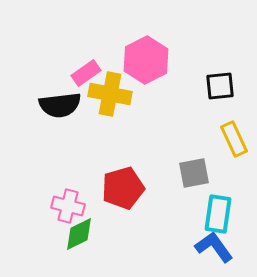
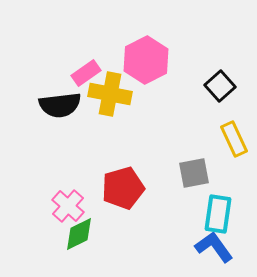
black square: rotated 36 degrees counterclockwise
pink cross: rotated 28 degrees clockwise
